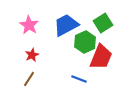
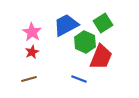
pink star: moved 3 px right, 7 px down
green hexagon: rotated 10 degrees counterclockwise
red star: moved 3 px up
brown line: rotated 42 degrees clockwise
